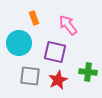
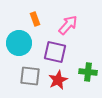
orange rectangle: moved 1 px right, 1 px down
pink arrow: rotated 80 degrees clockwise
